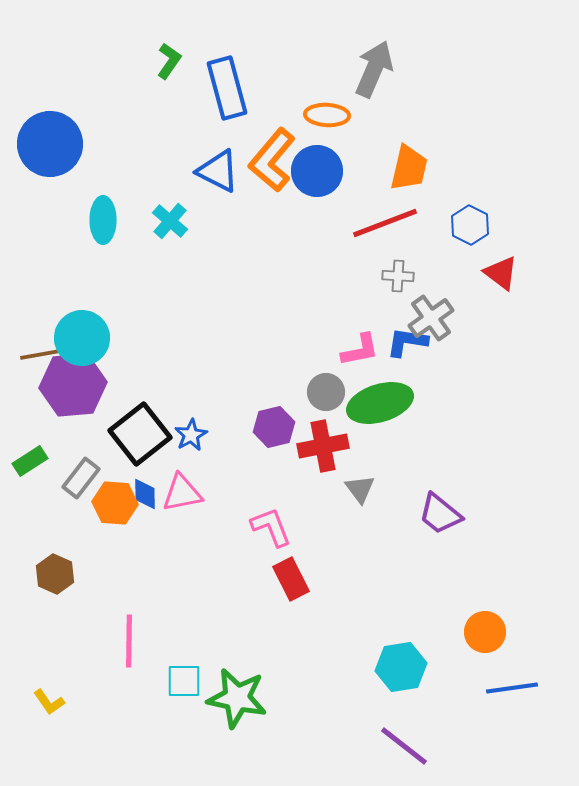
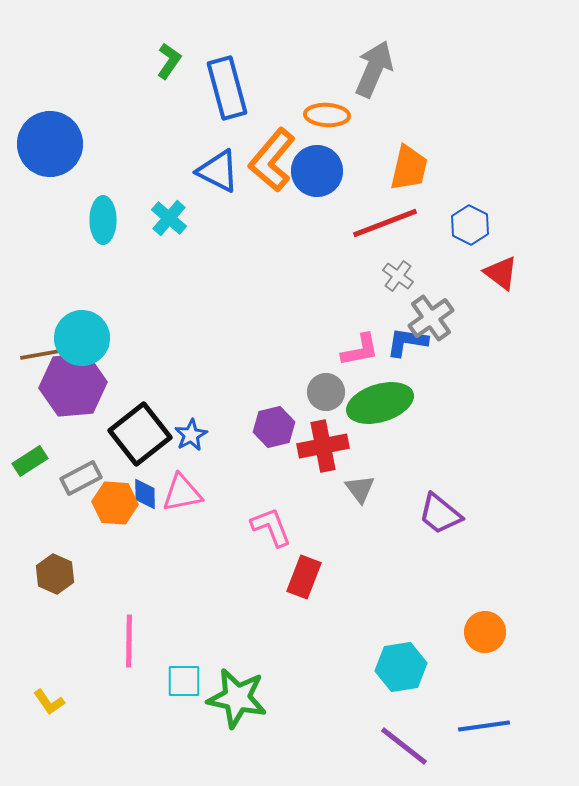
cyan cross at (170, 221): moved 1 px left, 3 px up
gray cross at (398, 276): rotated 32 degrees clockwise
gray rectangle at (81, 478): rotated 24 degrees clockwise
red rectangle at (291, 579): moved 13 px right, 2 px up; rotated 48 degrees clockwise
blue line at (512, 688): moved 28 px left, 38 px down
